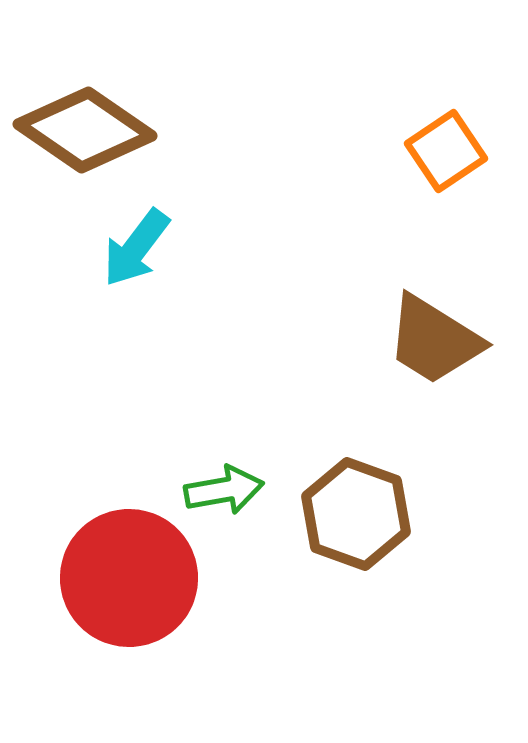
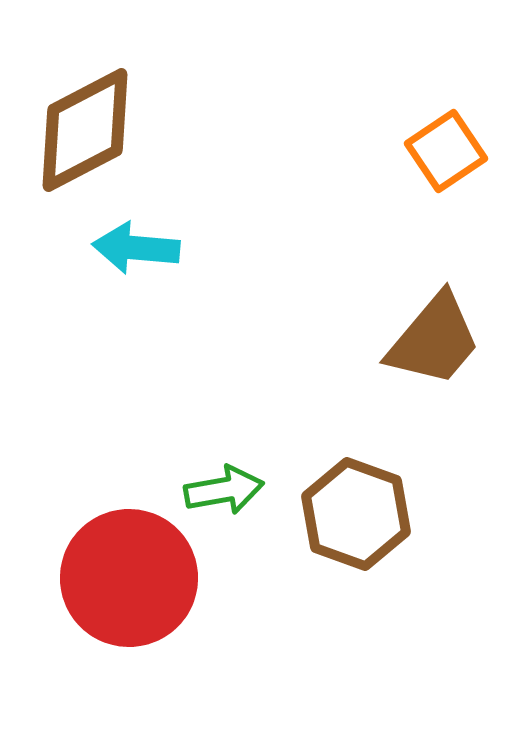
brown diamond: rotated 62 degrees counterclockwise
cyan arrow: rotated 58 degrees clockwise
brown trapezoid: rotated 82 degrees counterclockwise
